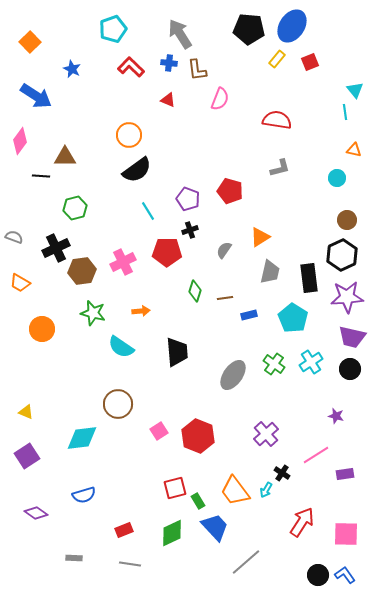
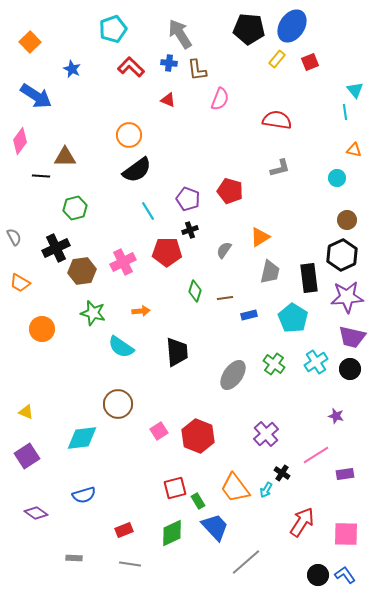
gray semicircle at (14, 237): rotated 42 degrees clockwise
cyan cross at (311, 362): moved 5 px right
orange trapezoid at (235, 491): moved 3 px up
